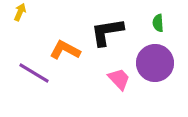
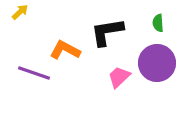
yellow arrow: rotated 24 degrees clockwise
purple circle: moved 2 px right
purple line: rotated 12 degrees counterclockwise
pink trapezoid: moved 2 px up; rotated 90 degrees counterclockwise
